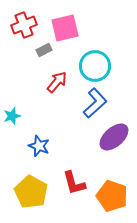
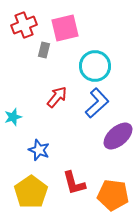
gray rectangle: rotated 49 degrees counterclockwise
red arrow: moved 15 px down
blue L-shape: moved 2 px right
cyan star: moved 1 px right, 1 px down
purple ellipse: moved 4 px right, 1 px up
blue star: moved 4 px down
yellow pentagon: rotated 8 degrees clockwise
orange pentagon: moved 1 px right, 1 px up; rotated 12 degrees counterclockwise
